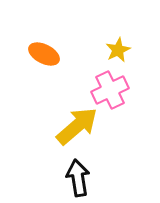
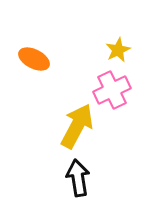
orange ellipse: moved 10 px left, 5 px down
pink cross: moved 2 px right
yellow arrow: rotated 21 degrees counterclockwise
